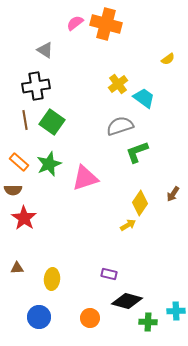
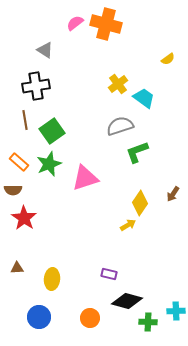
green square: moved 9 px down; rotated 20 degrees clockwise
